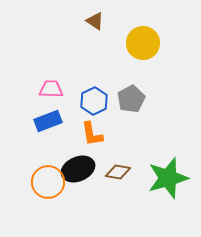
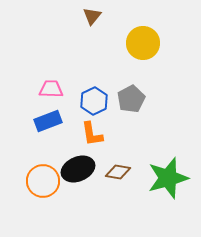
brown triangle: moved 3 px left, 5 px up; rotated 36 degrees clockwise
orange circle: moved 5 px left, 1 px up
